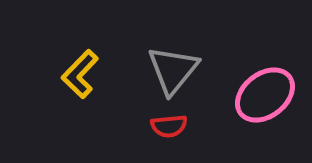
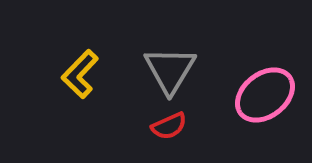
gray triangle: moved 3 px left; rotated 8 degrees counterclockwise
red semicircle: rotated 18 degrees counterclockwise
